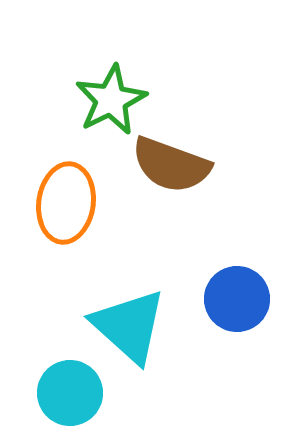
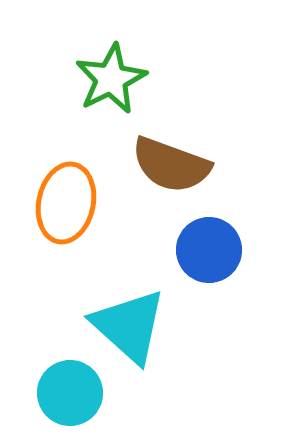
green star: moved 21 px up
orange ellipse: rotated 4 degrees clockwise
blue circle: moved 28 px left, 49 px up
